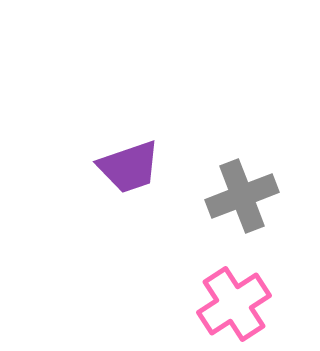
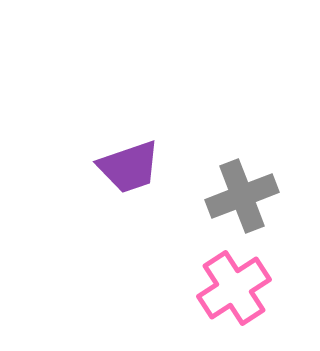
pink cross: moved 16 px up
